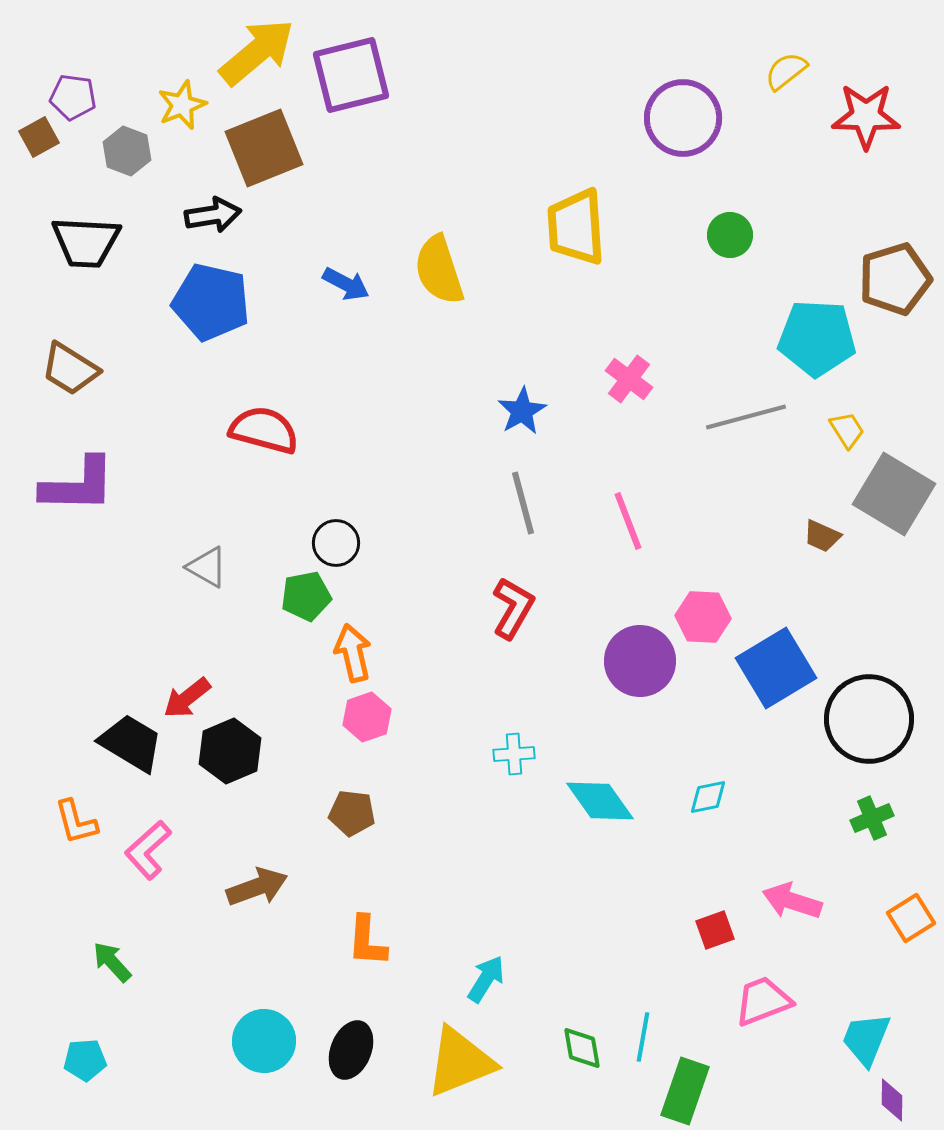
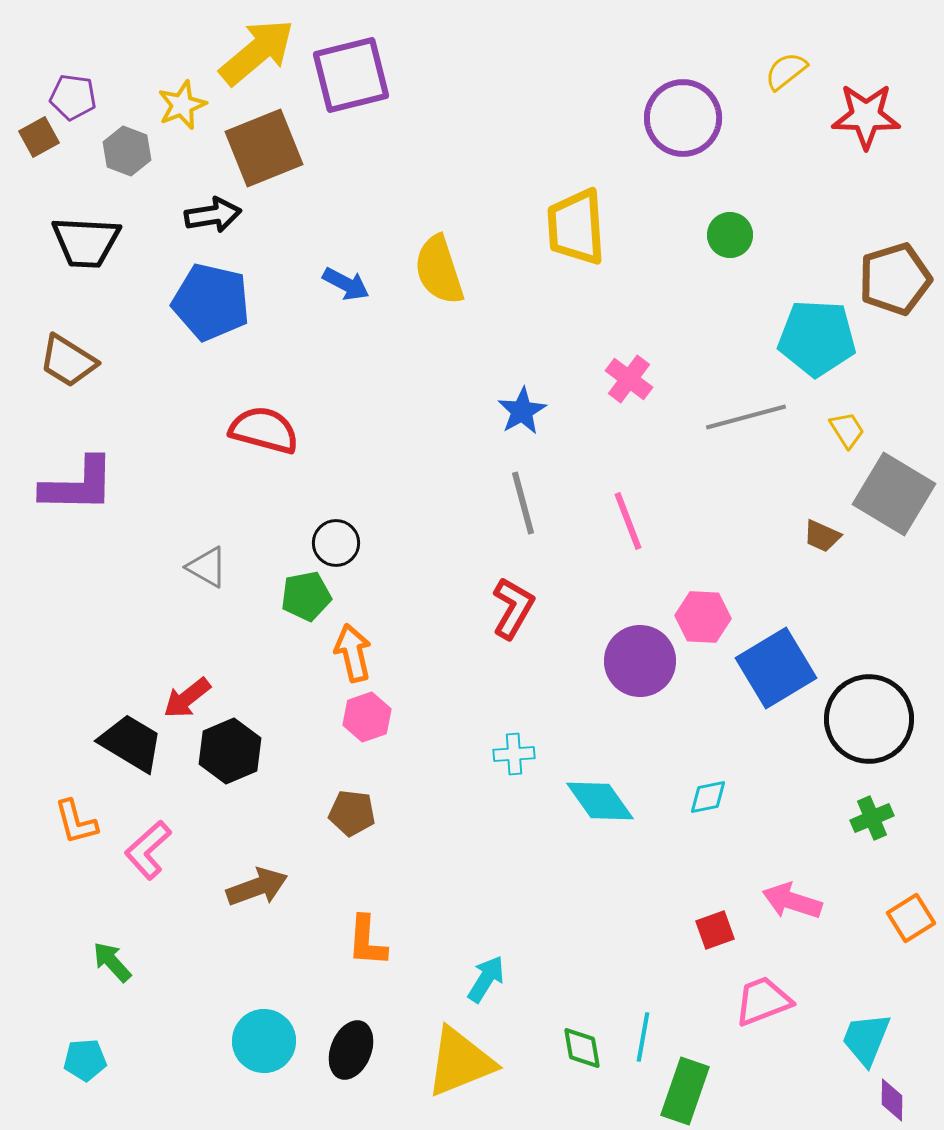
brown trapezoid at (70, 369): moved 2 px left, 8 px up
